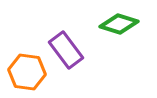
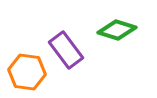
green diamond: moved 2 px left, 6 px down
